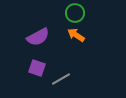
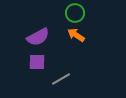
purple square: moved 6 px up; rotated 18 degrees counterclockwise
